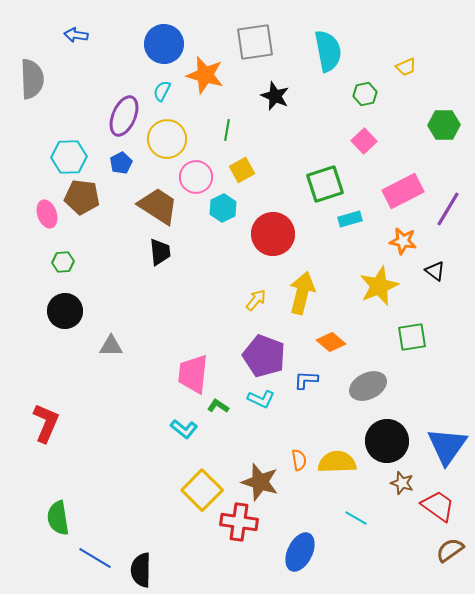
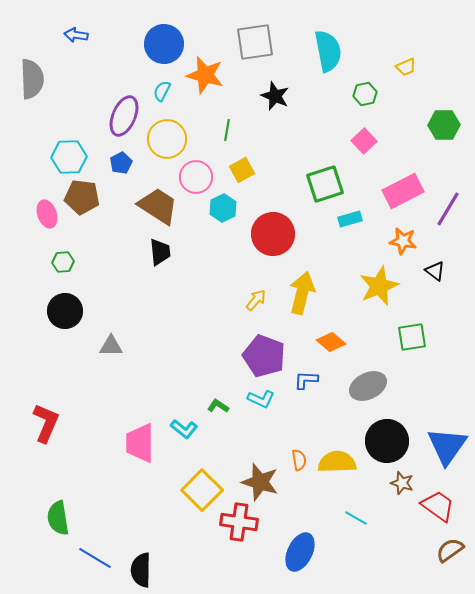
pink trapezoid at (193, 374): moved 53 px left, 69 px down; rotated 6 degrees counterclockwise
